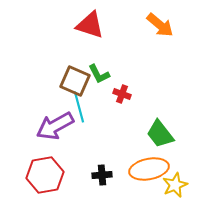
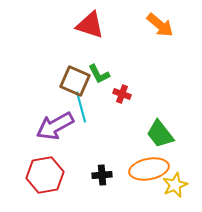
cyan line: moved 2 px right
